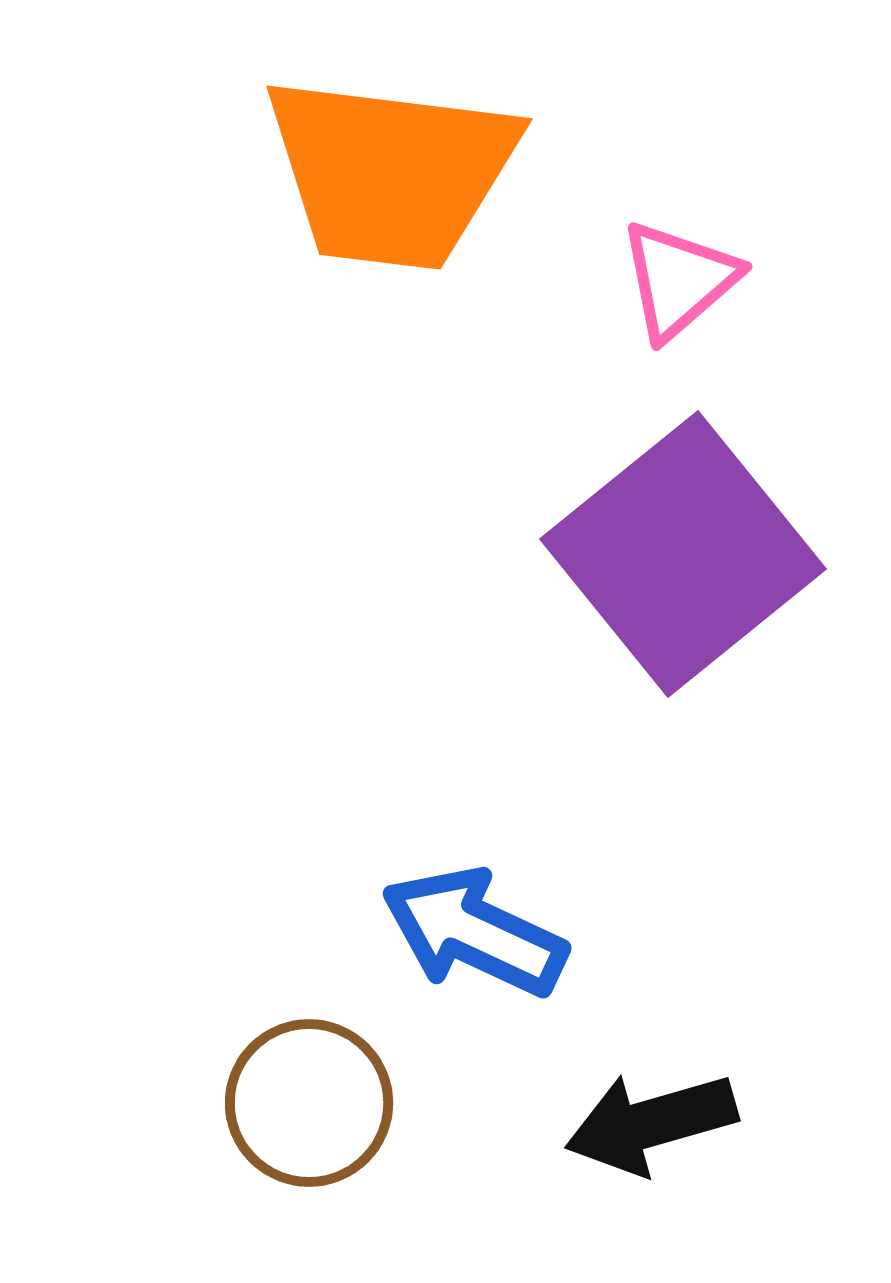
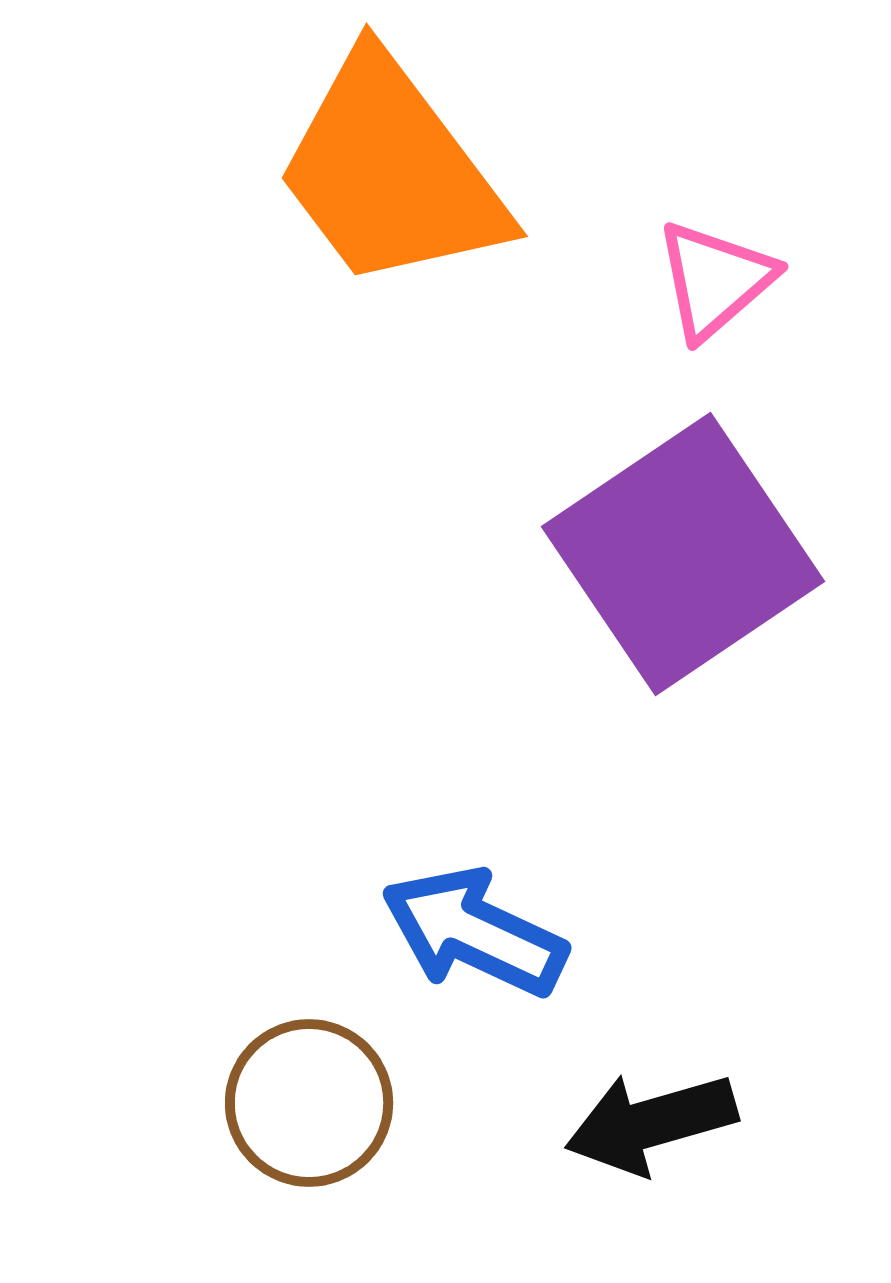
orange trapezoid: rotated 46 degrees clockwise
pink triangle: moved 36 px right
purple square: rotated 5 degrees clockwise
